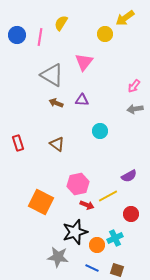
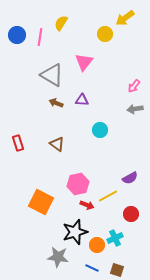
cyan circle: moved 1 px up
purple semicircle: moved 1 px right, 2 px down
